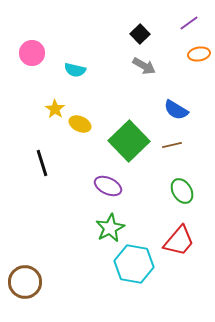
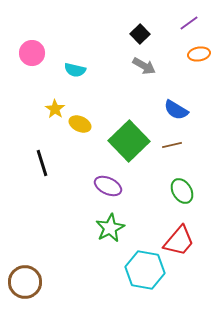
cyan hexagon: moved 11 px right, 6 px down
